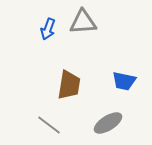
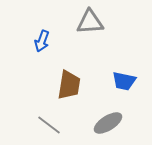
gray triangle: moved 7 px right
blue arrow: moved 6 px left, 12 px down
